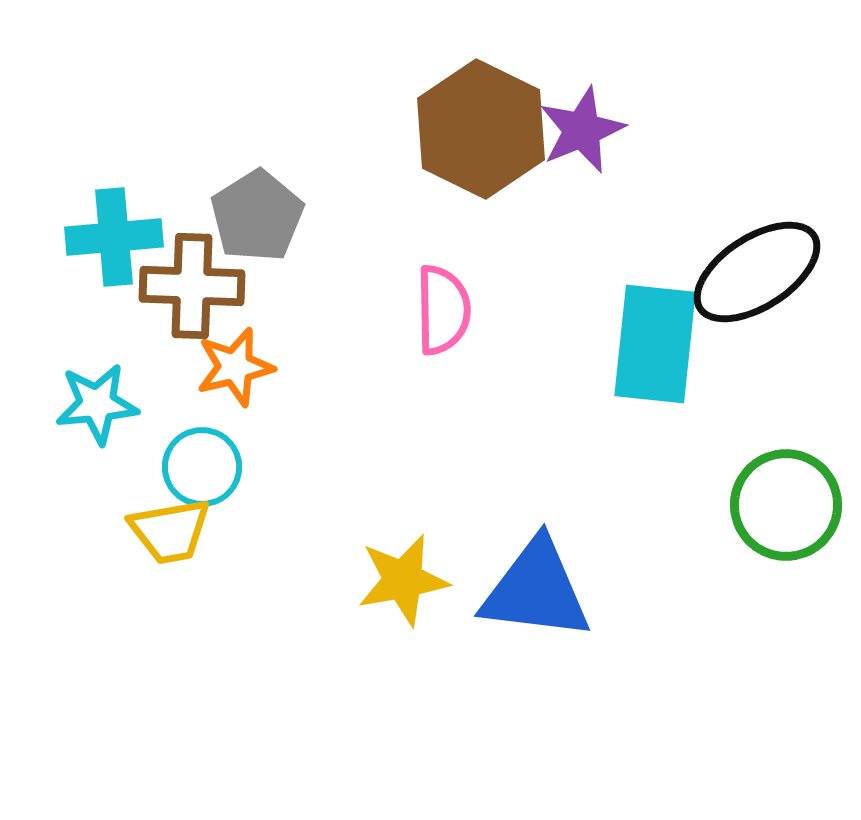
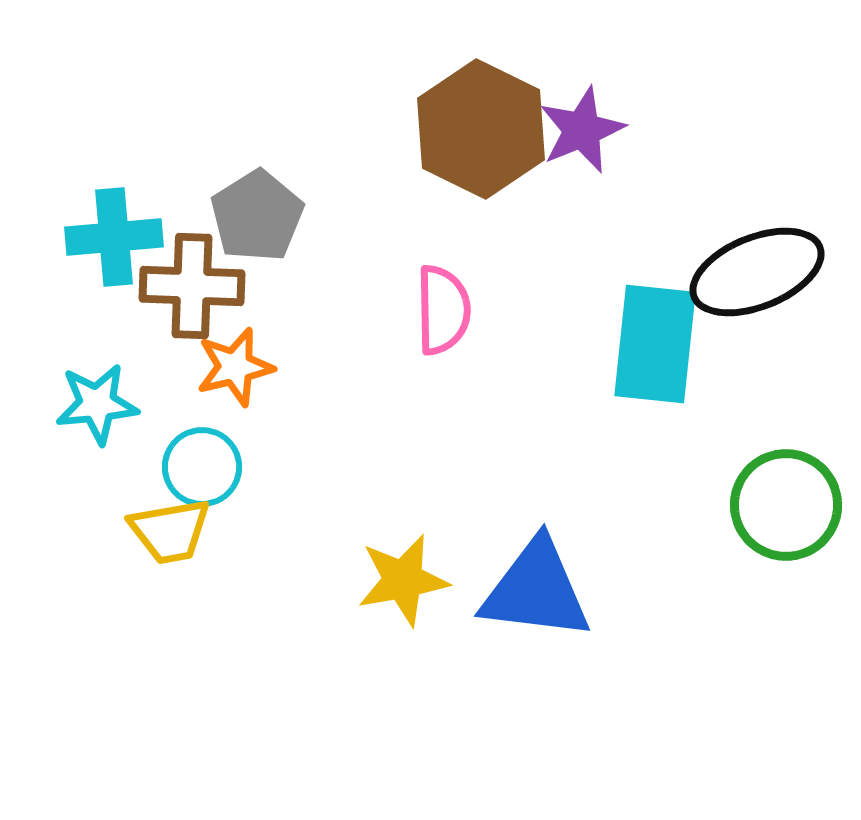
black ellipse: rotated 11 degrees clockwise
